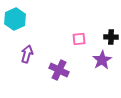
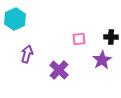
purple cross: rotated 18 degrees clockwise
